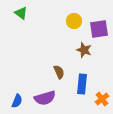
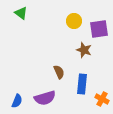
orange cross: rotated 24 degrees counterclockwise
